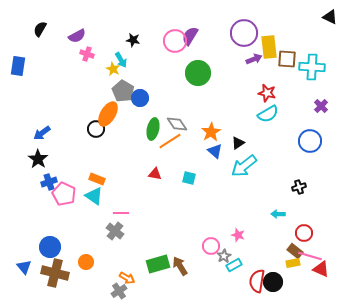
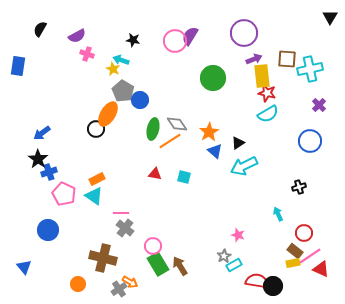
black triangle at (330, 17): rotated 35 degrees clockwise
yellow rectangle at (269, 47): moved 7 px left, 29 px down
cyan arrow at (121, 60): rotated 140 degrees clockwise
cyan cross at (312, 67): moved 2 px left, 2 px down; rotated 15 degrees counterclockwise
green circle at (198, 73): moved 15 px right, 5 px down
blue circle at (140, 98): moved 2 px down
purple cross at (321, 106): moved 2 px left, 1 px up
orange star at (211, 132): moved 2 px left
cyan arrow at (244, 166): rotated 12 degrees clockwise
cyan square at (189, 178): moved 5 px left, 1 px up
orange rectangle at (97, 179): rotated 49 degrees counterclockwise
blue cross at (49, 182): moved 10 px up
cyan arrow at (278, 214): rotated 64 degrees clockwise
gray cross at (115, 231): moved 10 px right, 3 px up
pink circle at (211, 246): moved 58 px left
blue circle at (50, 247): moved 2 px left, 17 px up
pink line at (310, 256): rotated 50 degrees counterclockwise
orange circle at (86, 262): moved 8 px left, 22 px down
green rectangle at (158, 264): rotated 75 degrees clockwise
brown cross at (55, 273): moved 48 px right, 15 px up
orange arrow at (127, 278): moved 3 px right, 4 px down
red semicircle at (257, 281): rotated 90 degrees clockwise
black circle at (273, 282): moved 4 px down
gray cross at (119, 291): moved 2 px up
